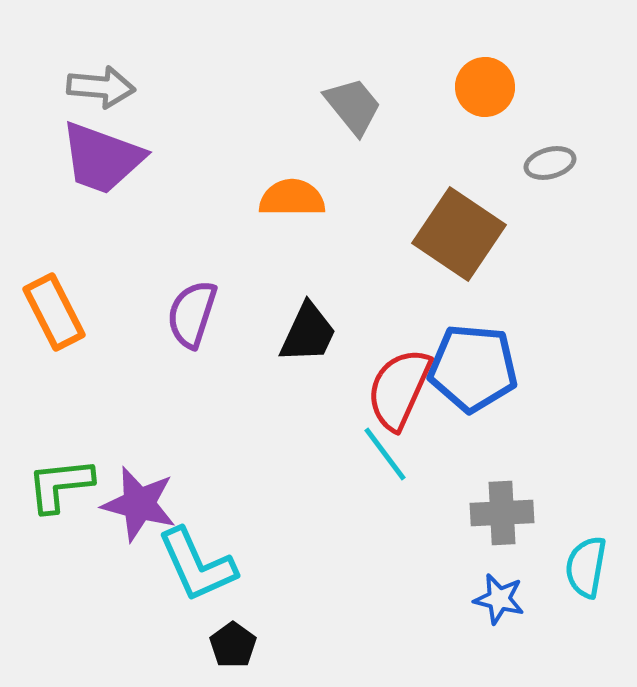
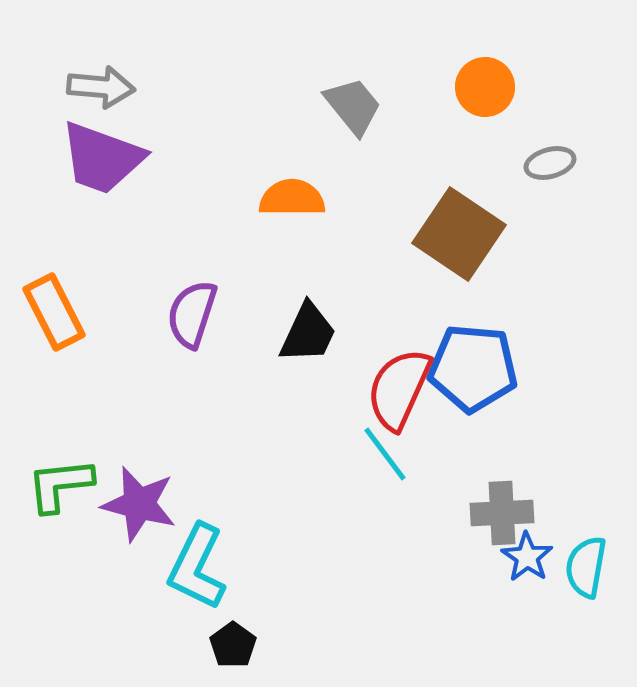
cyan L-shape: moved 2 px down; rotated 50 degrees clockwise
blue star: moved 28 px right, 42 px up; rotated 21 degrees clockwise
